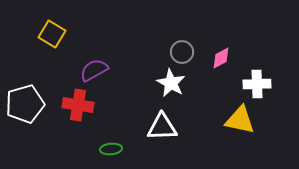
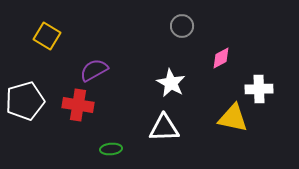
yellow square: moved 5 px left, 2 px down
gray circle: moved 26 px up
white cross: moved 2 px right, 5 px down
white pentagon: moved 3 px up
yellow triangle: moved 7 px left, 2 px up
white triangle: moved 2 px right, 1 px down
